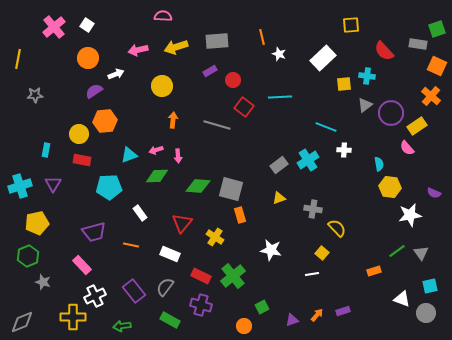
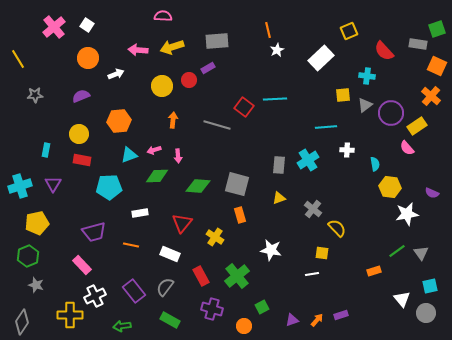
yellow square at (351, 25): moved 2 px left, 6 px down; rotated 18 degrees counterclockwise
orange line at (262, 37): moved 6 px right, 7 px up
yellow arrow at (176, 47): moved 4 px left
pink arrow at (138, 50): rotated 18 degrees clockwise
white star at (279, 54): moved 2 px left, 4 px up; rotated 24 degrees clockwise
white rectangle at (323, 58): moved 2 px left
yellow line at (18, 59): rotated 42 degrees counterclockwise
purple rectangle at (210, 71): moved 2 px left, 3 px up
red circle at (233, 80): moved 44 px left
yellow square at (344, 84): moved 1 px left, 11 px down
purple semicircle at (94, 91): moved 13 px left, 5 px down; rotated 12 degrees clockwise
cyan line at (280, 97): moved 5 px left, 2 px down
orange hexagon at (105, 121): moved 14 px right
cyan line at (326, 127): rotated 25 degrees counterclockwise
pink arrow at (156, 150): moved 2 px left
white cross at (344, 150): moved 3 px right
cyan semicircle at (379, 164): moved 4 px left
gray rectangle at (279, 165): rotated 48 degrees counterclockwise
gray square at (231, 189): moved 6 px right, 5 px up
purple semicircle at (434, 193): moved 2 px left
gray cross at (313, 209): rotated 30 degrees clockwise
white rectangle at (140, 213): rotated 63 degrees counterclockwise
white star at (410, 215): moved 3 px left, 1 px up
yellow square at (322, 253): rotated 32 degrees counterclockwise
red rectangle at (201, 276): rotated 36 degrees clockwise
green cross at (233, 276): moved 4 px right
gray star at (43, 282): moved 7 px left, 3 px down
white triangle at (402, 299): rotated 30 degrees clockwise
purple cross at (201, 305): moved 11 px right, 4 px down
purple rectangle at (343, 311): moved 2 px left, 4 px down
orange arrow at (317, 315): moved 5 px down
yellow cross at (73, 317): moved 3 px left, 2 px up
gray diamond at (22, 322): rotated 35 degrees counterclockwise
